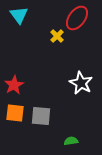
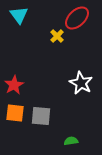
red ellipse: rotated 10 degrees clockwise
